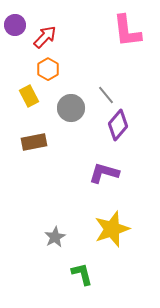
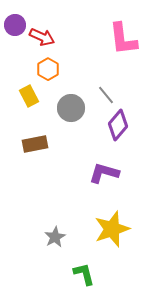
pink L-shape: moved 4 px left, 8 px down
red arrow: moved 3 px left; rotated 70 degrees clockwise
brown rectangle: moved 1 px right, 2 px down
green L-shape: moved 2 px right
